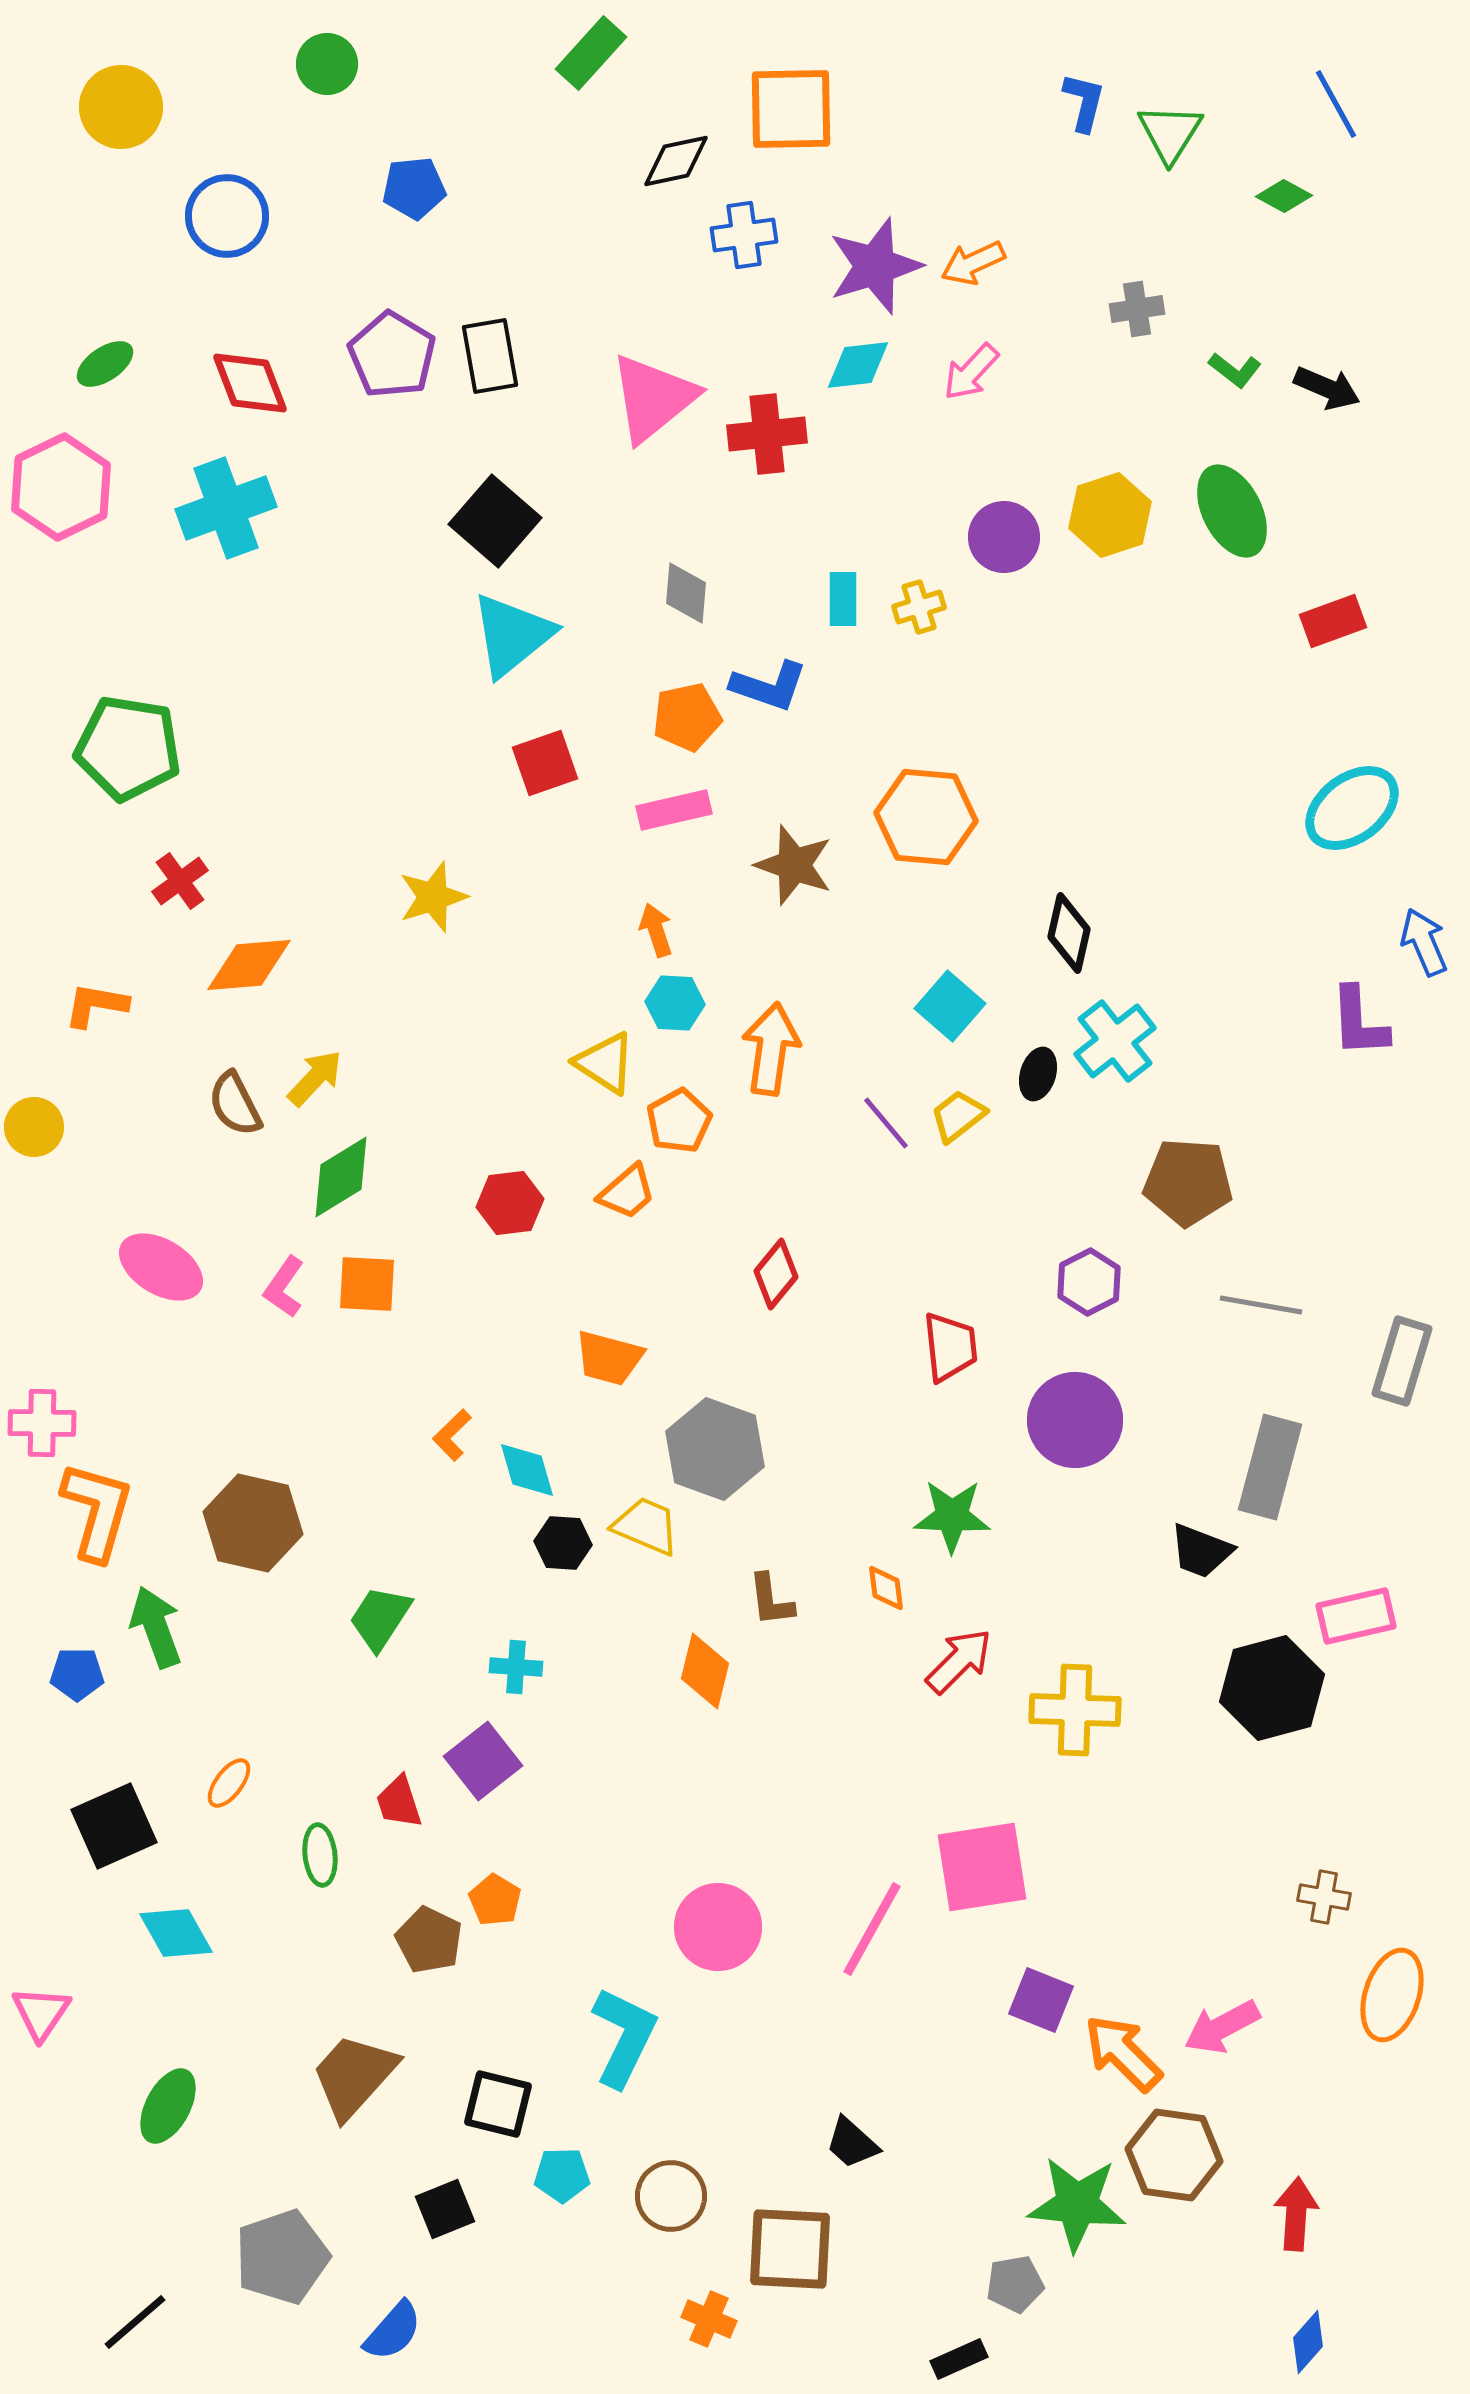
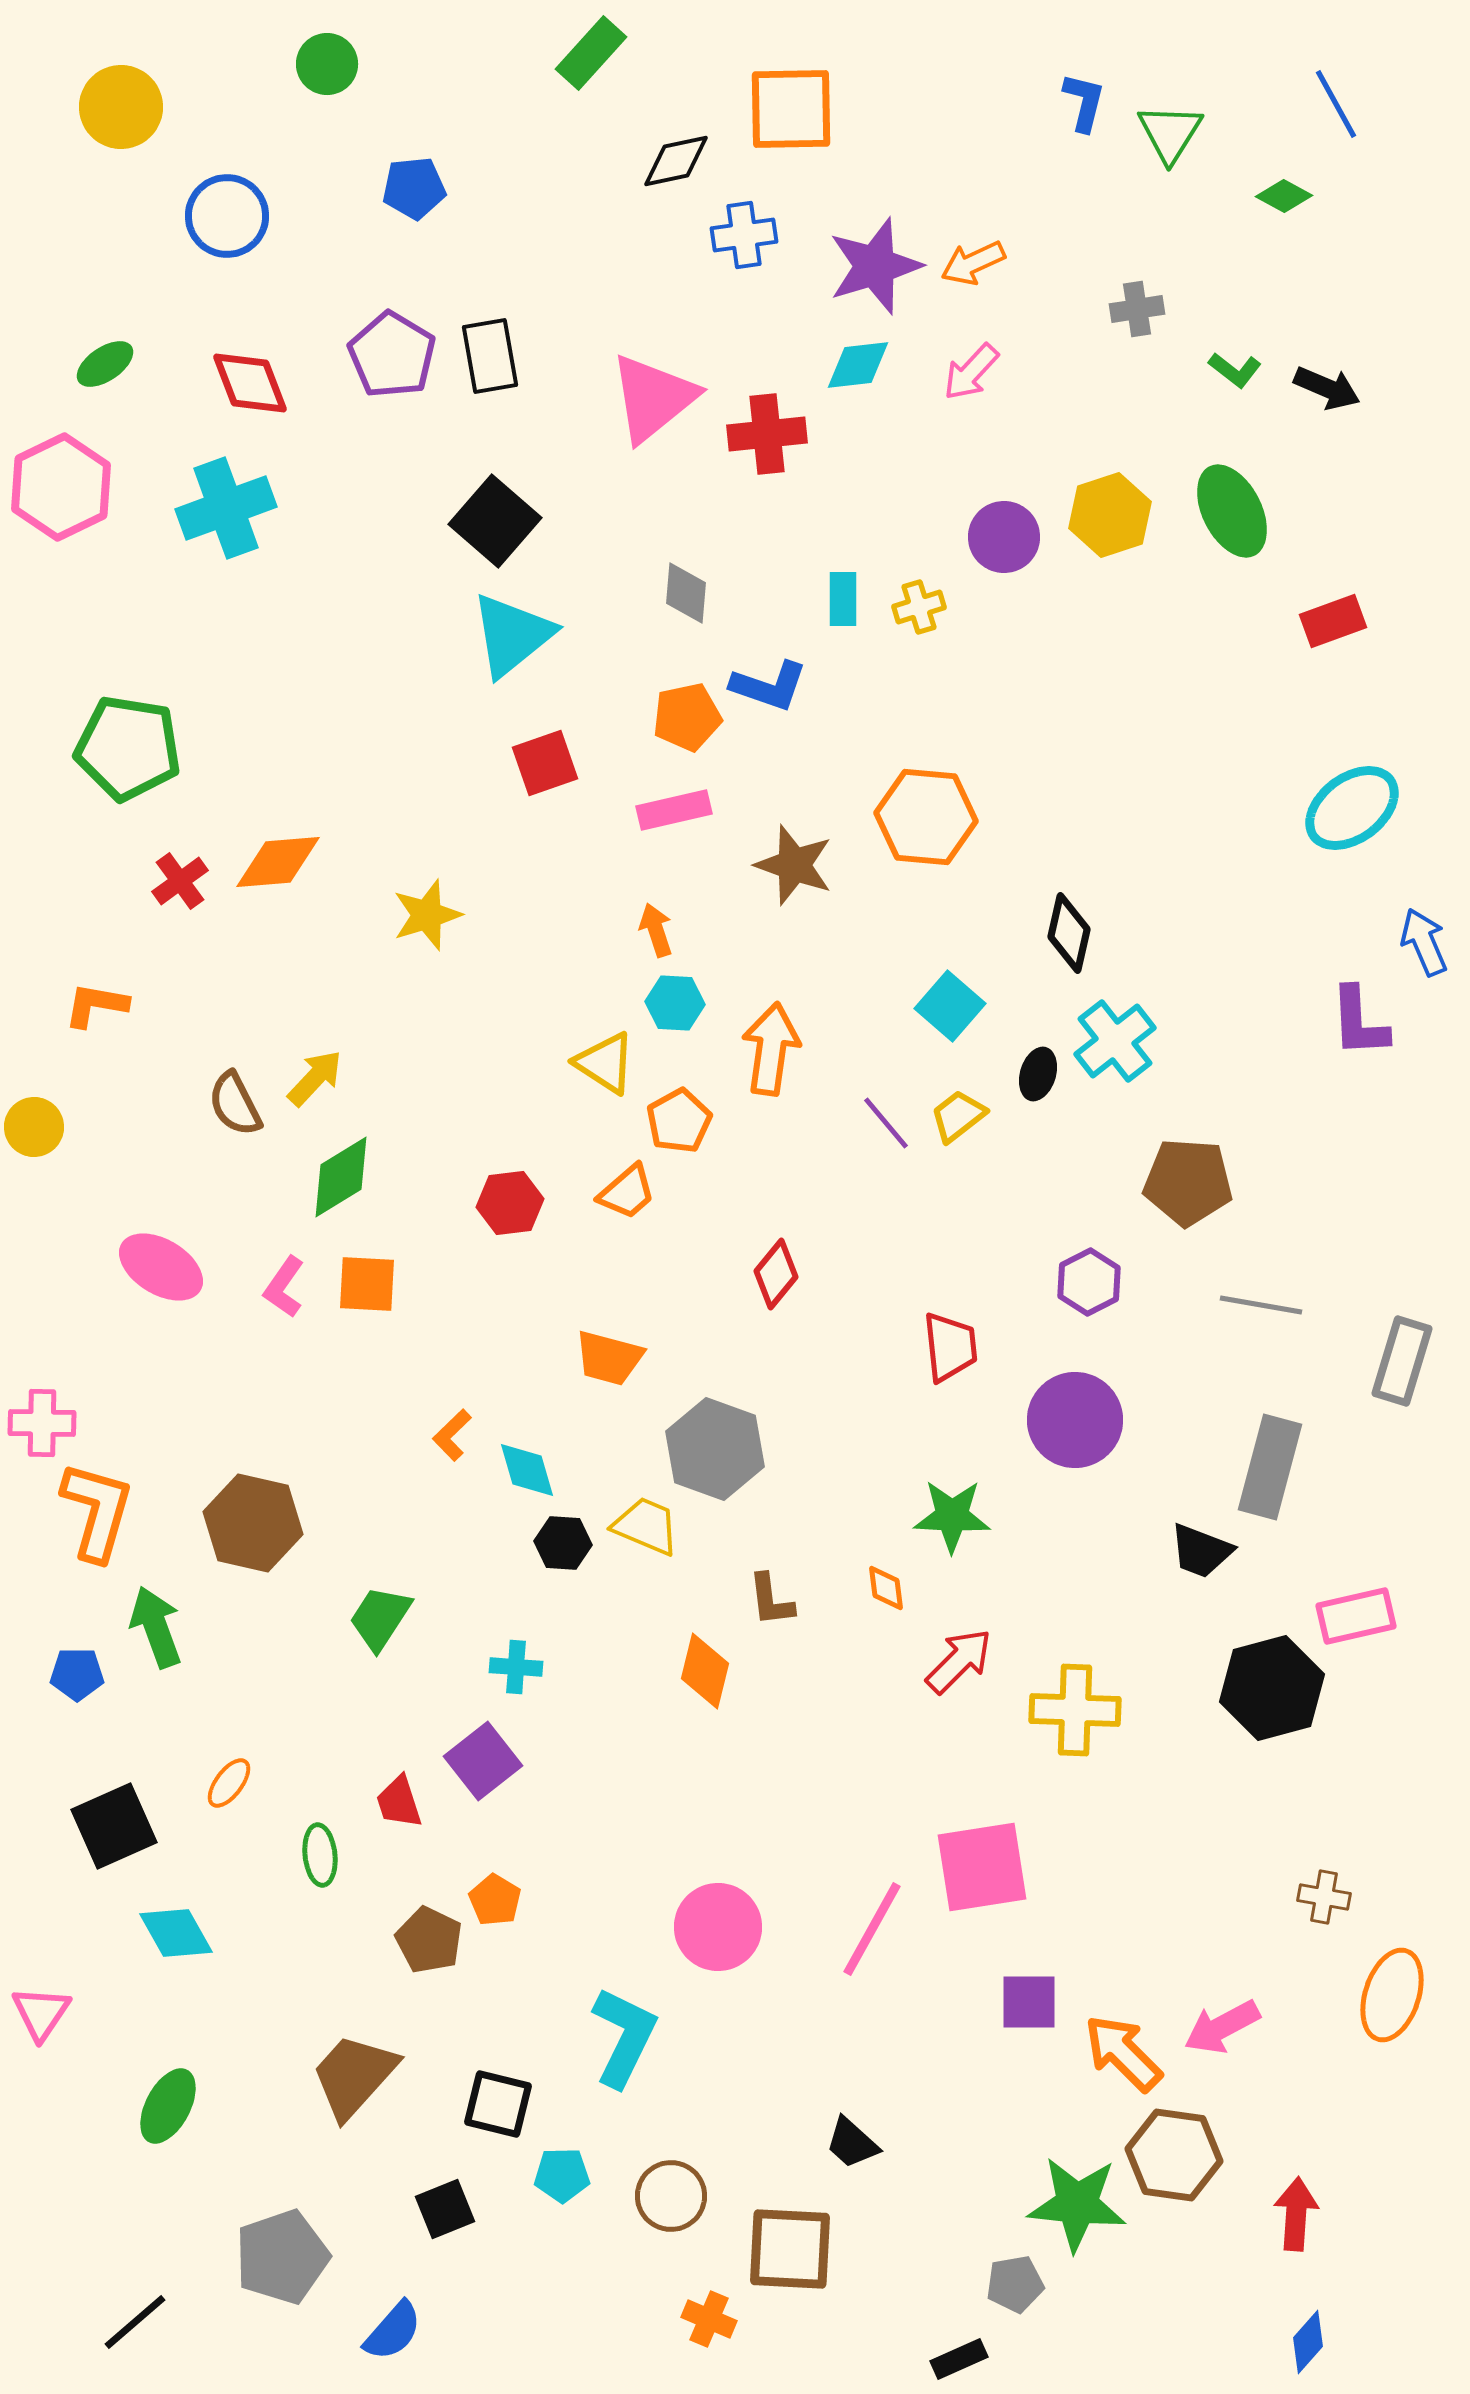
yellow star at (433, 897): moved 6 px left, 18 px down
orange diamond at (249, 965): moved 29 px right, 103 px up
purple square at (1041, 2000): moved 12 px left, 2 px down; rotated 22 degrees counterclockwise
